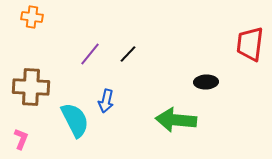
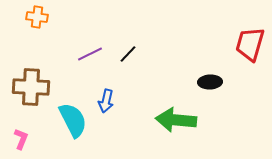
orange cross: moved 5 px right
red trapezoid: rotated 9 degrees clockwise
purple line: rotated 25 degrees clockwise
black ellipse: moved 4 px right
cyan semicircle: moved 2 px left
